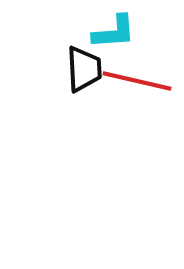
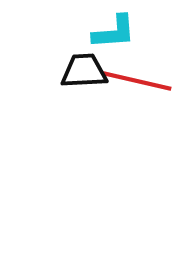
black trapezoid: moved 2 px down; rotated 90 degrees counterclockwise
